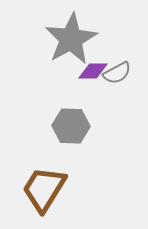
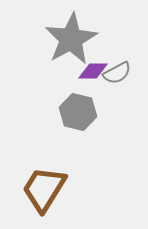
gray hexagon: moved 7 px right, 14 px up; rotated 12 degrees clockwise
